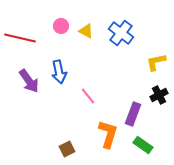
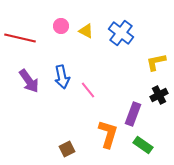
blue arrow: moved 3 px right, 5 px down
pink line: moved 6 px up
